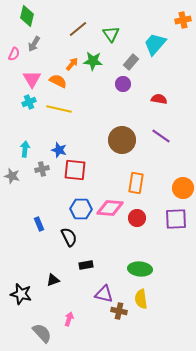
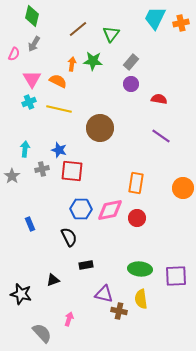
green diamond: moved 5 px right
orange cross: moved 2 px left, 3 px down
green triangle: rotated 12 degrees clockwise
cyan trapezoid: moved 26 px up; rotated 15 degrees counterclockwise
orange arrow: rotated 32 degrees counterclockwise
purple circle: moved 8 px right
brown circle: moved 22 px left, 12 px up
red square: moved 3 px left, 1 px down
gray star: rotated 21 degrees clockwise
pink diamond: moved 2 px down; rotated 16 degrees counterclockwise
purple square: moved 57 px down
blue rectangle: moved 9 px left
